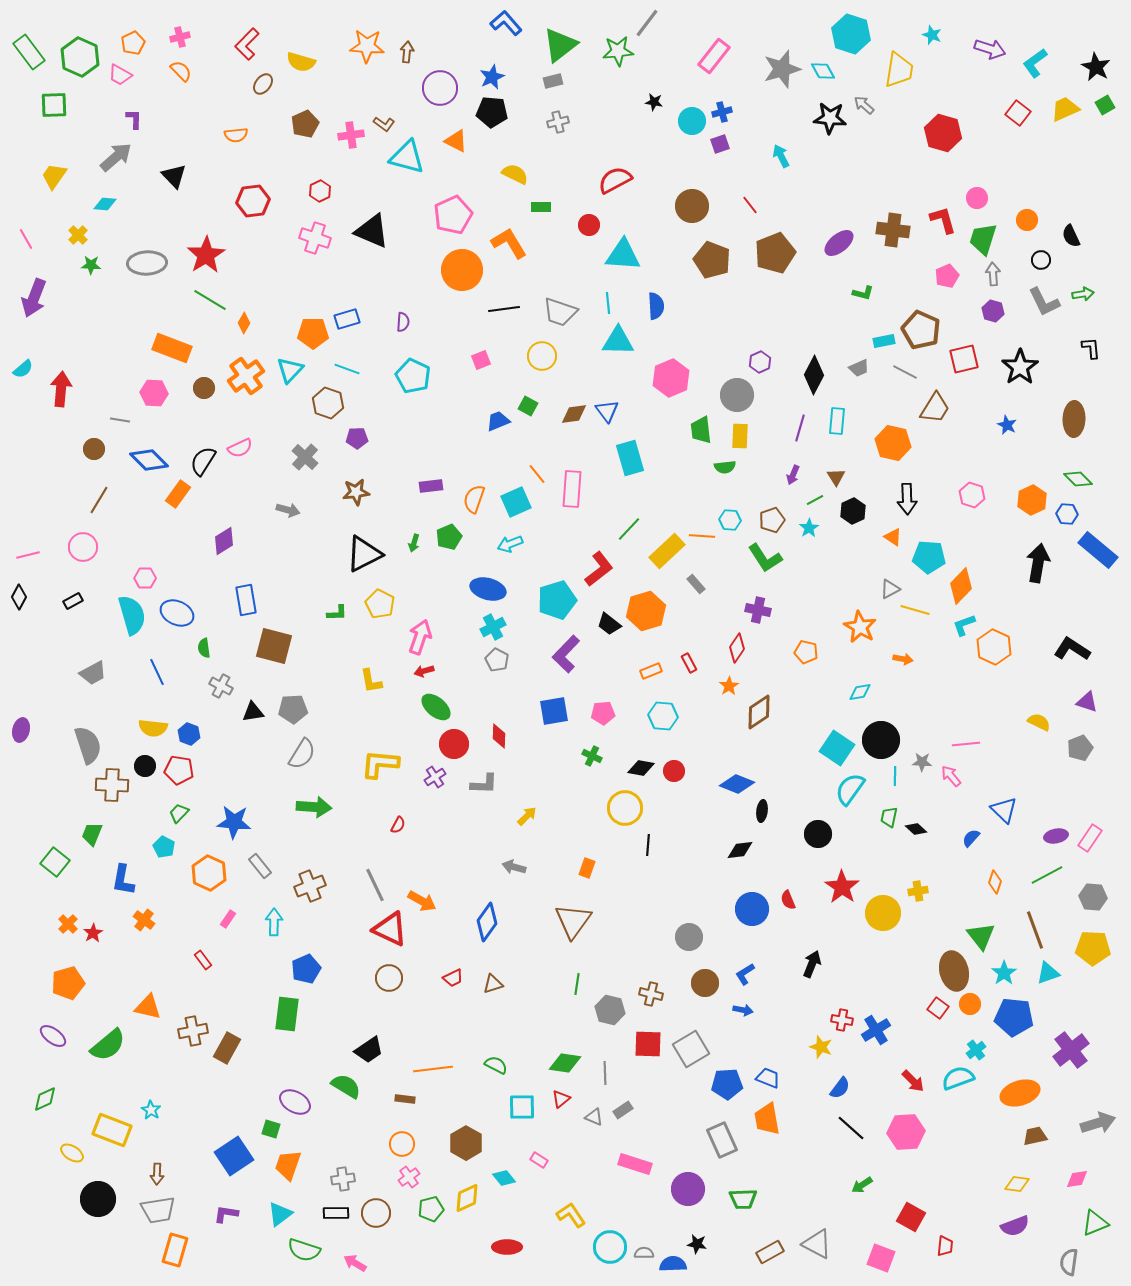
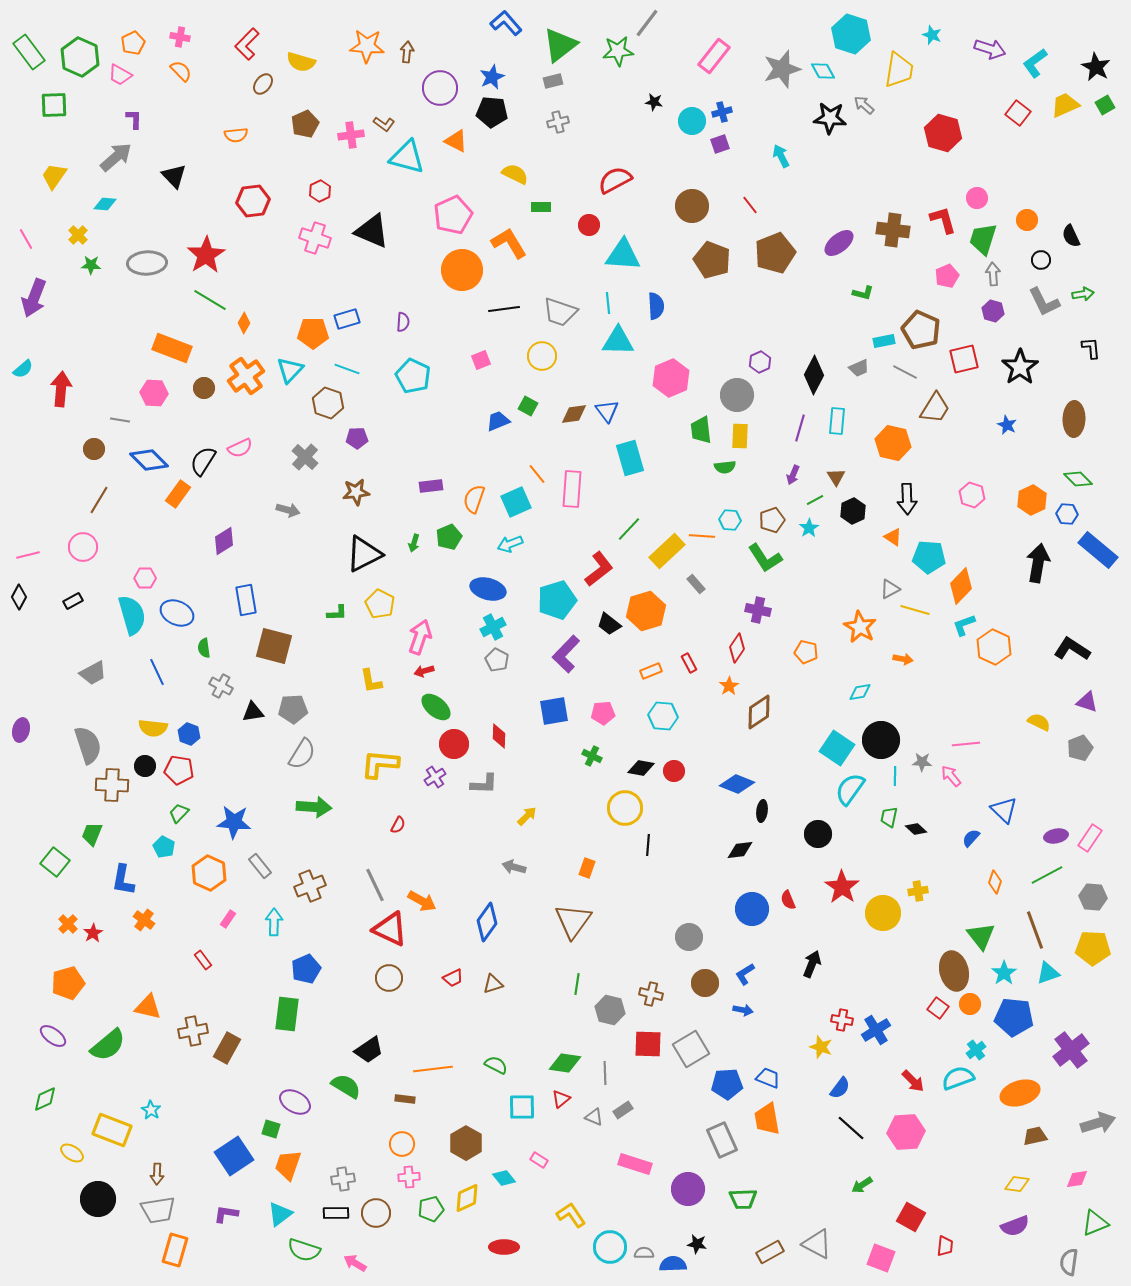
pink cross at (180, 37): rotated 24 degrees clockwise
yellow trapezoid at (1065, 109): moved 4 px up
pink cross at (409, 1177): rotated 30 degrees clockwise
red ellipse at (507, 1247): moved 3 px left
